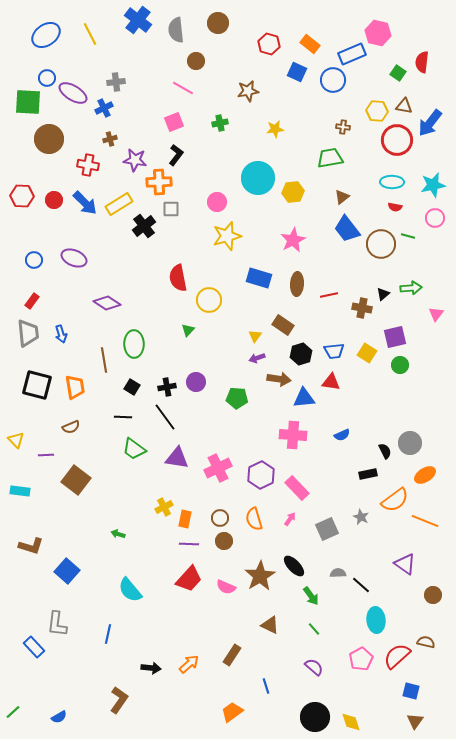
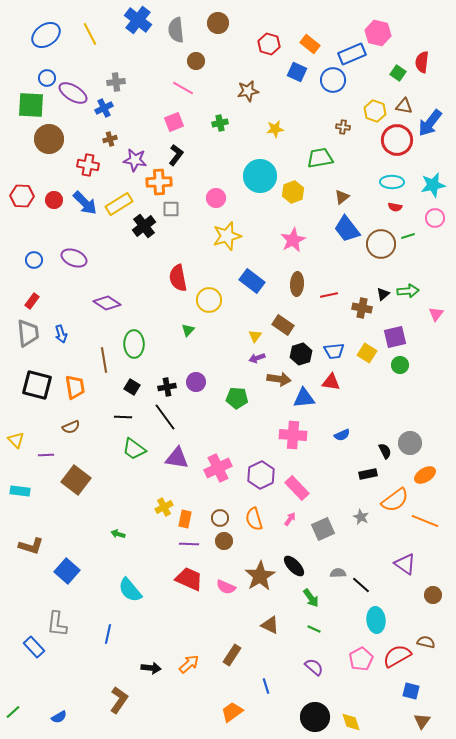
green square at (28, 102): moved 3 px right, 3 px down
yellow hexagon at (377, 111): moved 2 px left; rotated 15 degrees clockwise
green trapezoid at (330, 158): moved 10 px left
cyan circle at (258, 178): moved 2 px right, 2 px up
yellow hexagon at (293, 192): rotated 15 degrees counterclockwise
pink circle at (217, 202): moved 1 px left, 4 px up
green line at (408, 236): rotated 32 degrees counterclockwise
blue rectangle at (259, 278): moved 7 px left, 3 px down; rotated 20 degrees clockwise
green arrow at (411, 288): moved 3 px left, 3 px down
gray square at (327, 529): moved 4 px left
red trapezoid at (189, 579): rotated 108 degrees counterclockwise
green arrow at (311, 596): moved 2 px down
green line at (314, 629): rotated 24 degrees counterclockwise
red semicircle at (397, 656): rotated 12 degrees clockwise
brown triangle at (415, 721): moved 7 px right
